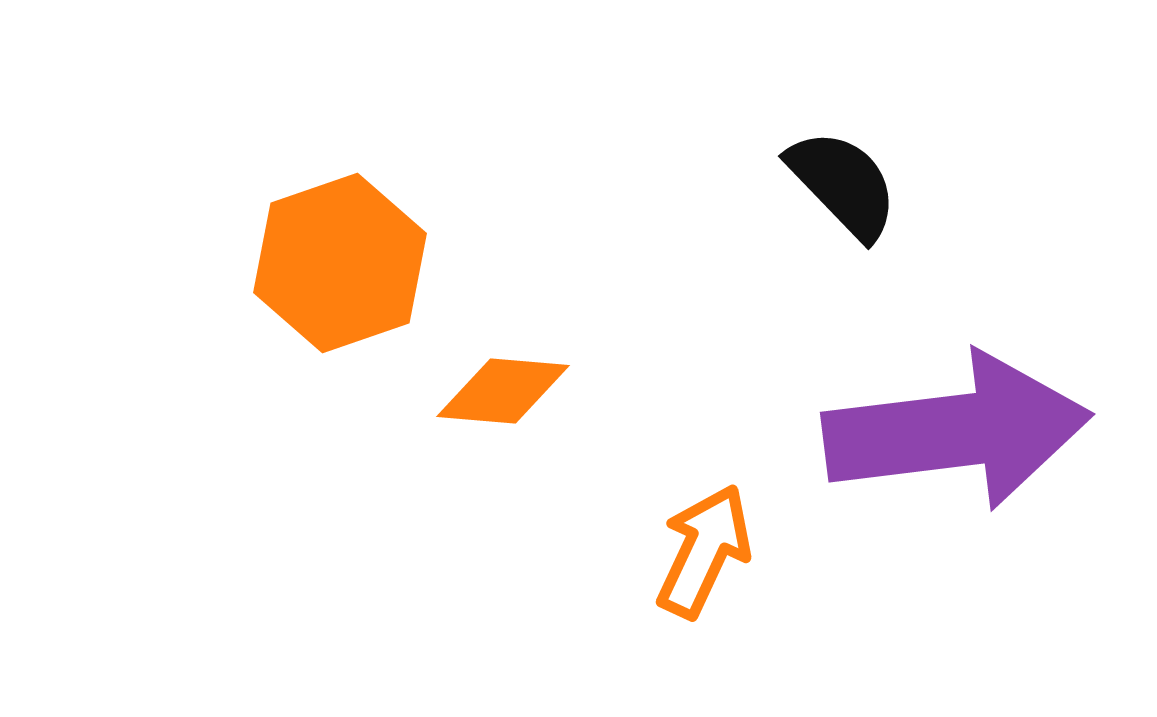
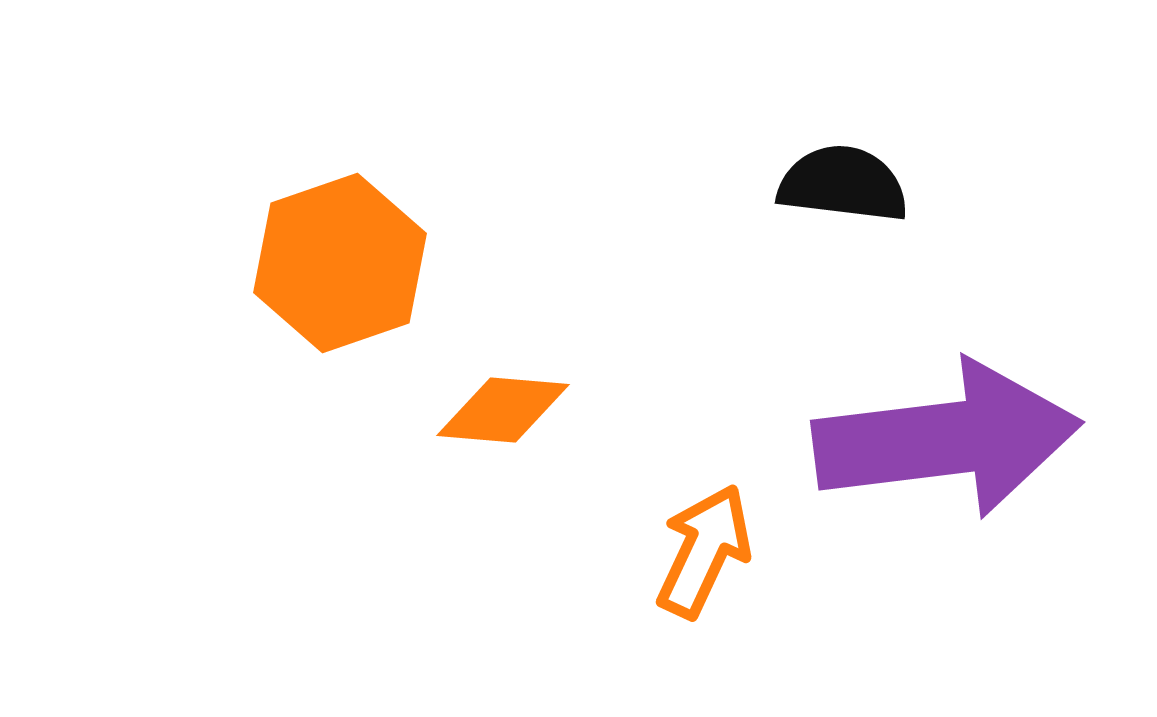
black semicircle: rotated 39 degrees counterclockwise
orange diamond: moved 19 px down
purple arrow: moved 10 px left, 8 px down
